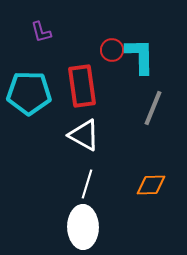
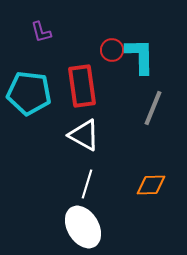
cyan pentagon: rotated 6 degrees clockwise
white ellipse: rotated 30 degrees counterclockwise
